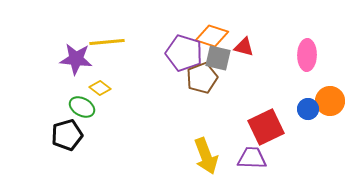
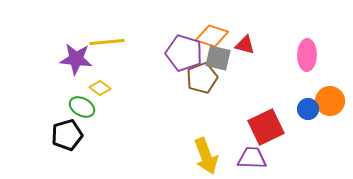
red triangle: moved 1 px right, 2 px up
